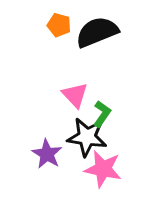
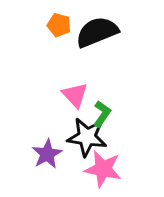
purple star: rotated 12 degrees clockwise
